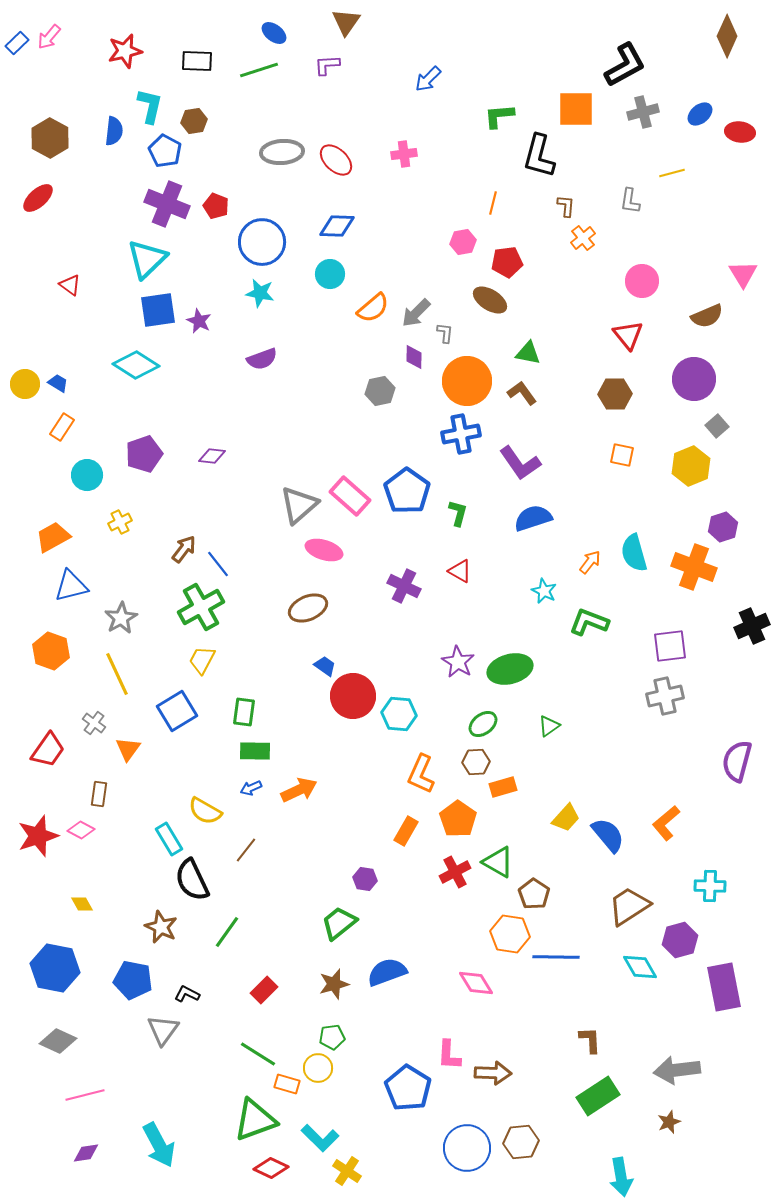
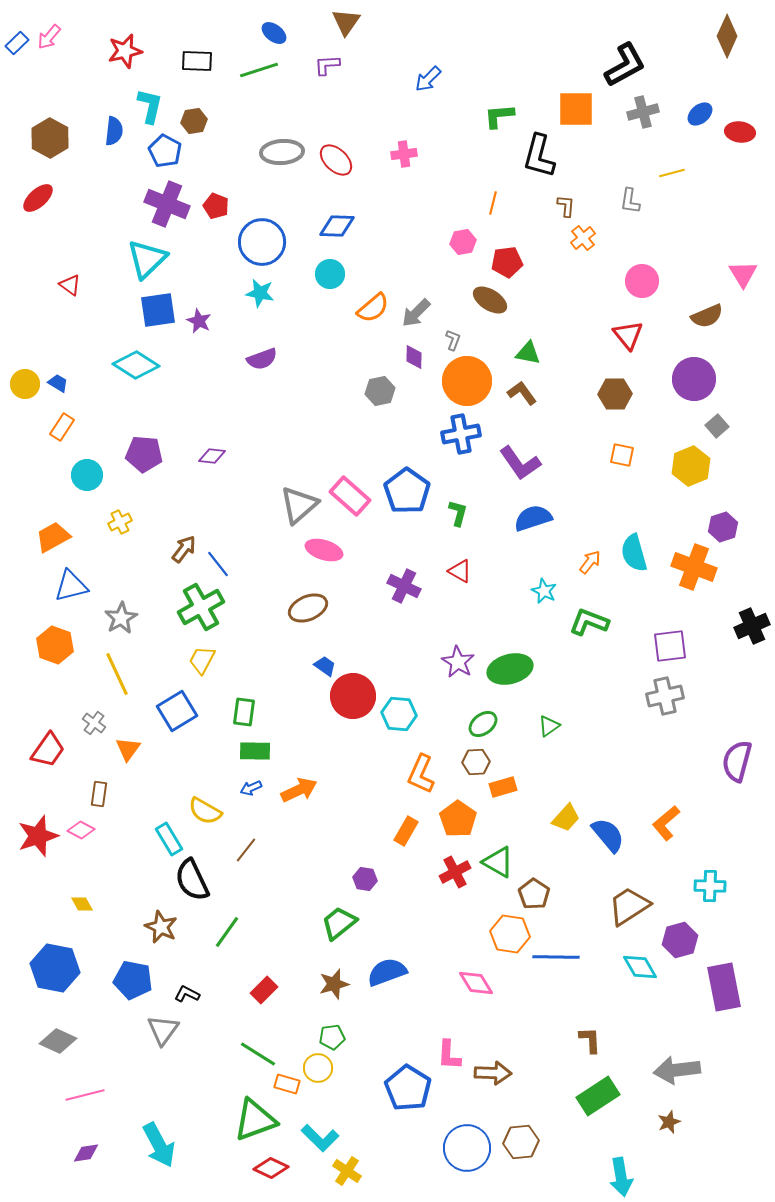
gray L-shape at (445, 333): moved 8 px right, 7 px down; rotated 15 degrees clockwise
purple pentagon at (144, 454): rotated 24 degrees clockwise
orange hexagon at (51, 651): moved 4 px right, 6 px up
